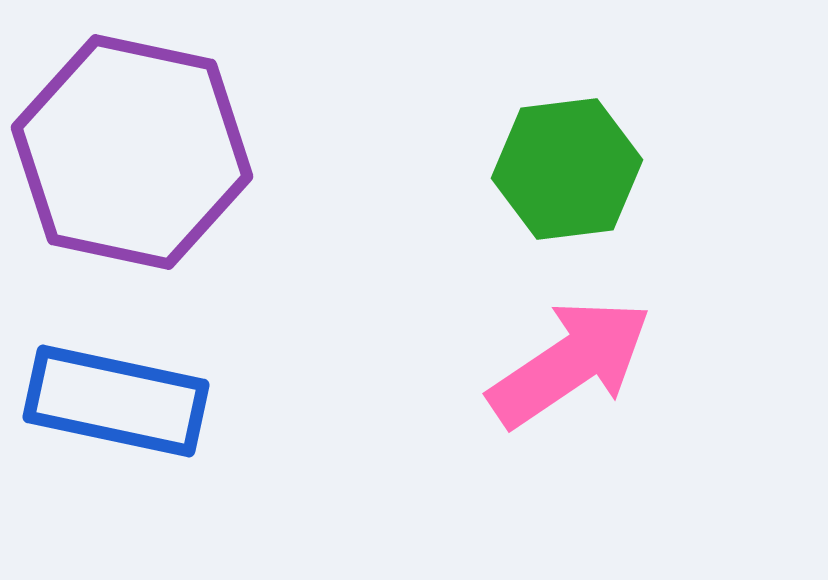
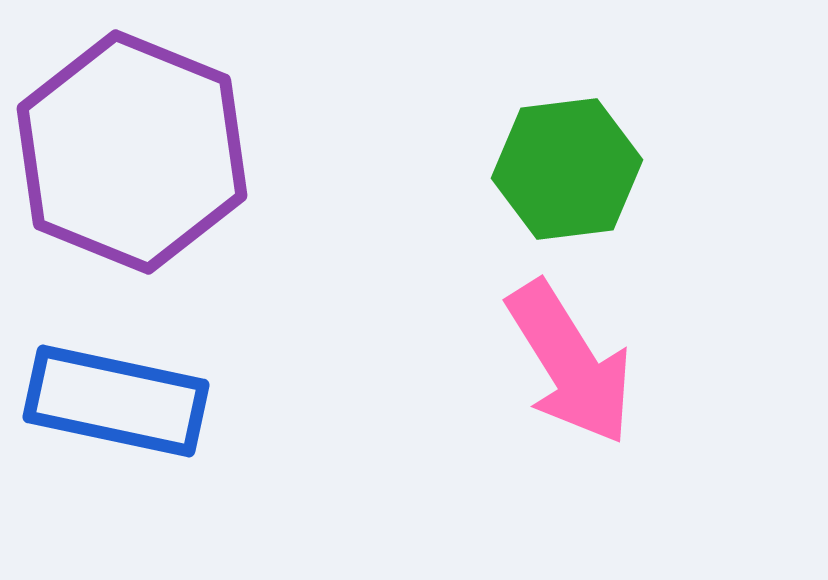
purple hexagon: rotated 10 degrees clockwise
pink arrow: rotated 92 degrees clockwise
